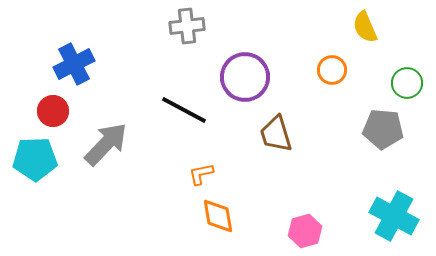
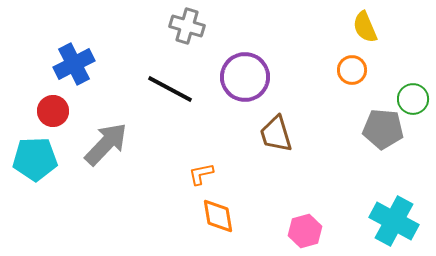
gray cross: rotated 24 degrees clockwise
orange circle: moved 20 px right
green circle: moved 6 px right, 16 px down
black line: moved 14 px left, 21 px up
cyan cross: moved 5 px down
